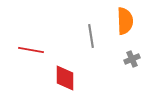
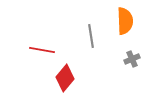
red line: moved 11 px right
red diamond: rotated 40 degrees clockwise
